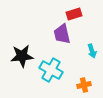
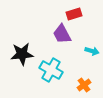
purple trapezoid: rotated 15 degrees counterclockwise
cyan arrow: rotated 56 degrees counterclockwise
black star: moved 2 px up
orange cross: rotated 24 degrees counterclockwise
